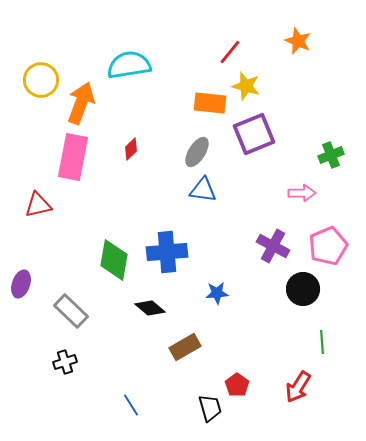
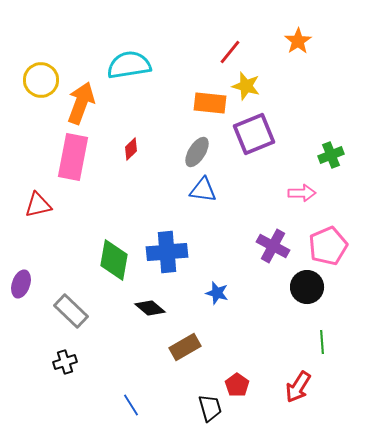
orange star: rotated 16 degrees clockwise
black circle: moved 4 px right, 2 px up
blue star: rotated 20 degrees clockwise
